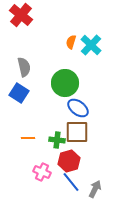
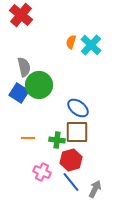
green circle: moved 26 px left, 2 px down
red hexagon: moved 2 px right, 1 px up
